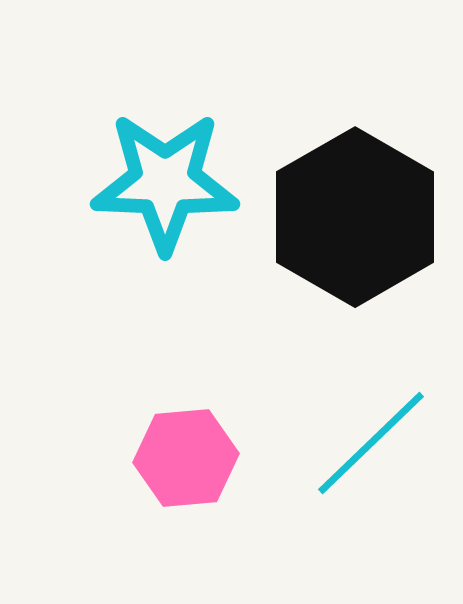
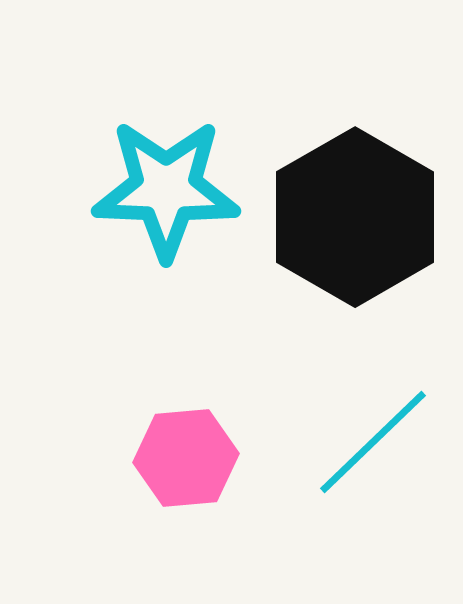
cyan star: moved 1 px right, 7 px down
cyan line: moved 2 px right, 1 px up
